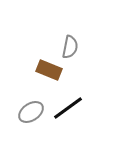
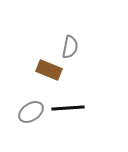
black line: rotated 32 degrees clockwise
